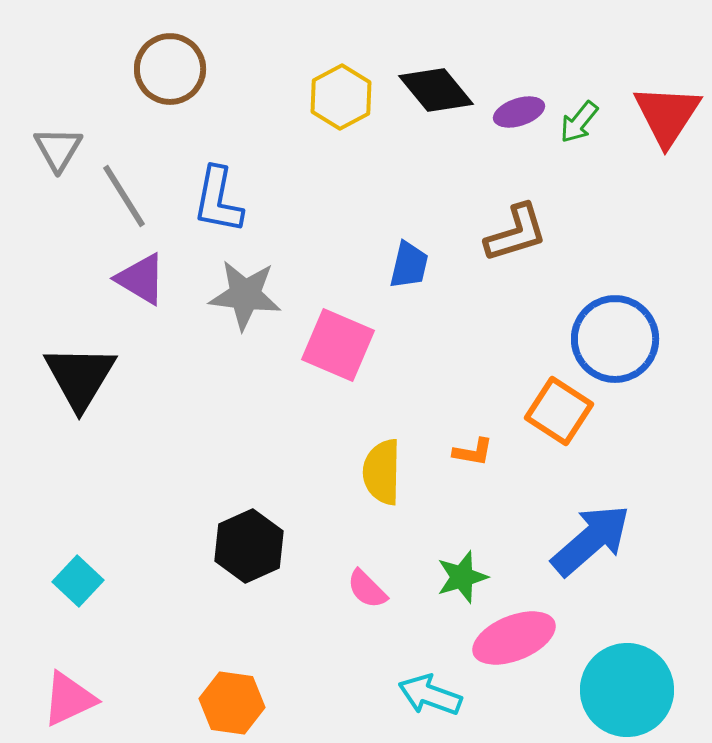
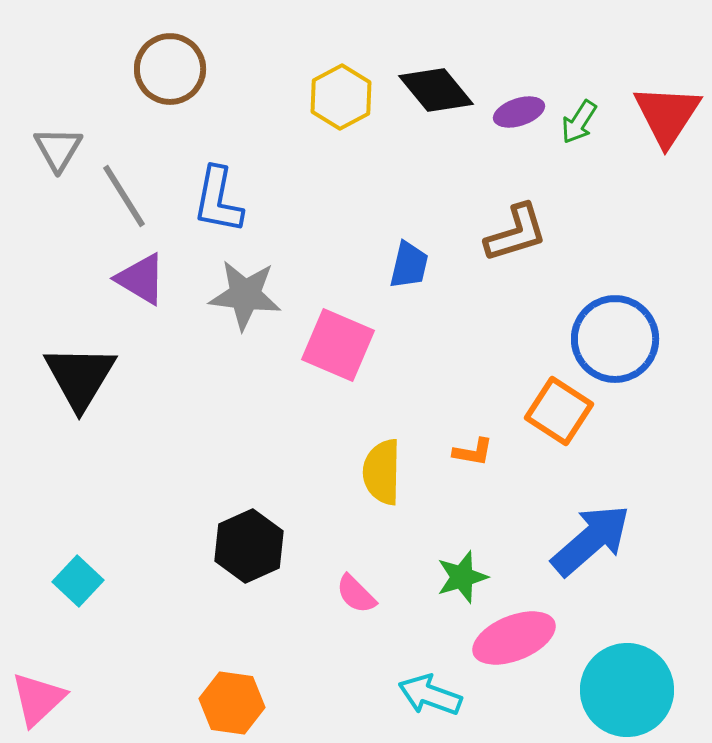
green arrow: rotated 6 degrees counterclockwise
pink semicircle: moved 11 px left, 5 px down
pink triangle: moved 31 px left; rotated 18 degrees counterclockwise
